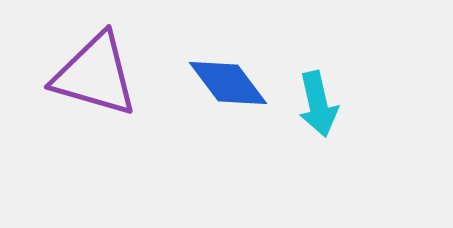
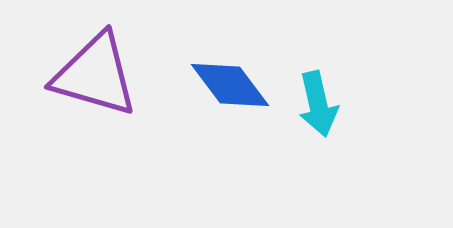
blue diamond: moved 2 px right, 2 px down
